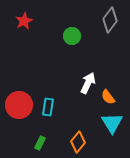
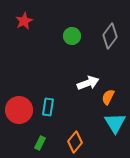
gray diamond: moved 16 px down
white arrow: rotated 45 degrees clockwise
orange semicircle: rotated 63 degrees clockwise
red circle: moved 5 px down
cyan triangle: moved 3 px right
orange diamond: moved 3 px left
